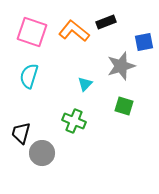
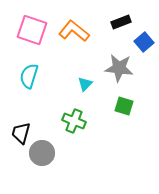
black rectangle: moved 15 px right
pink square: moved 2 px up
blue square: rotated 30 degrees counterclockwise
gray star: moved 2 px left, 2 px down; rotated 24 degrees clockwise
